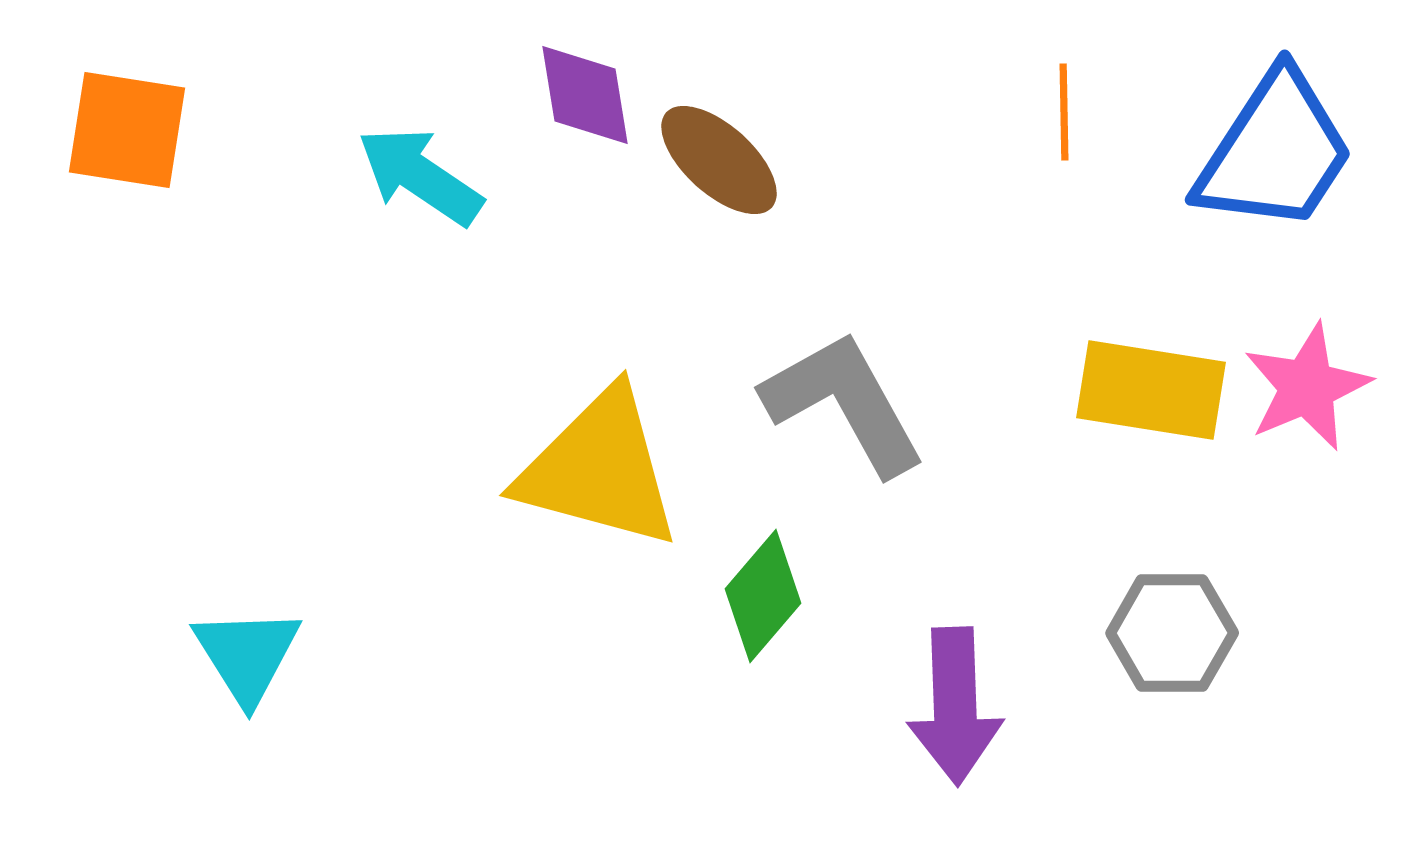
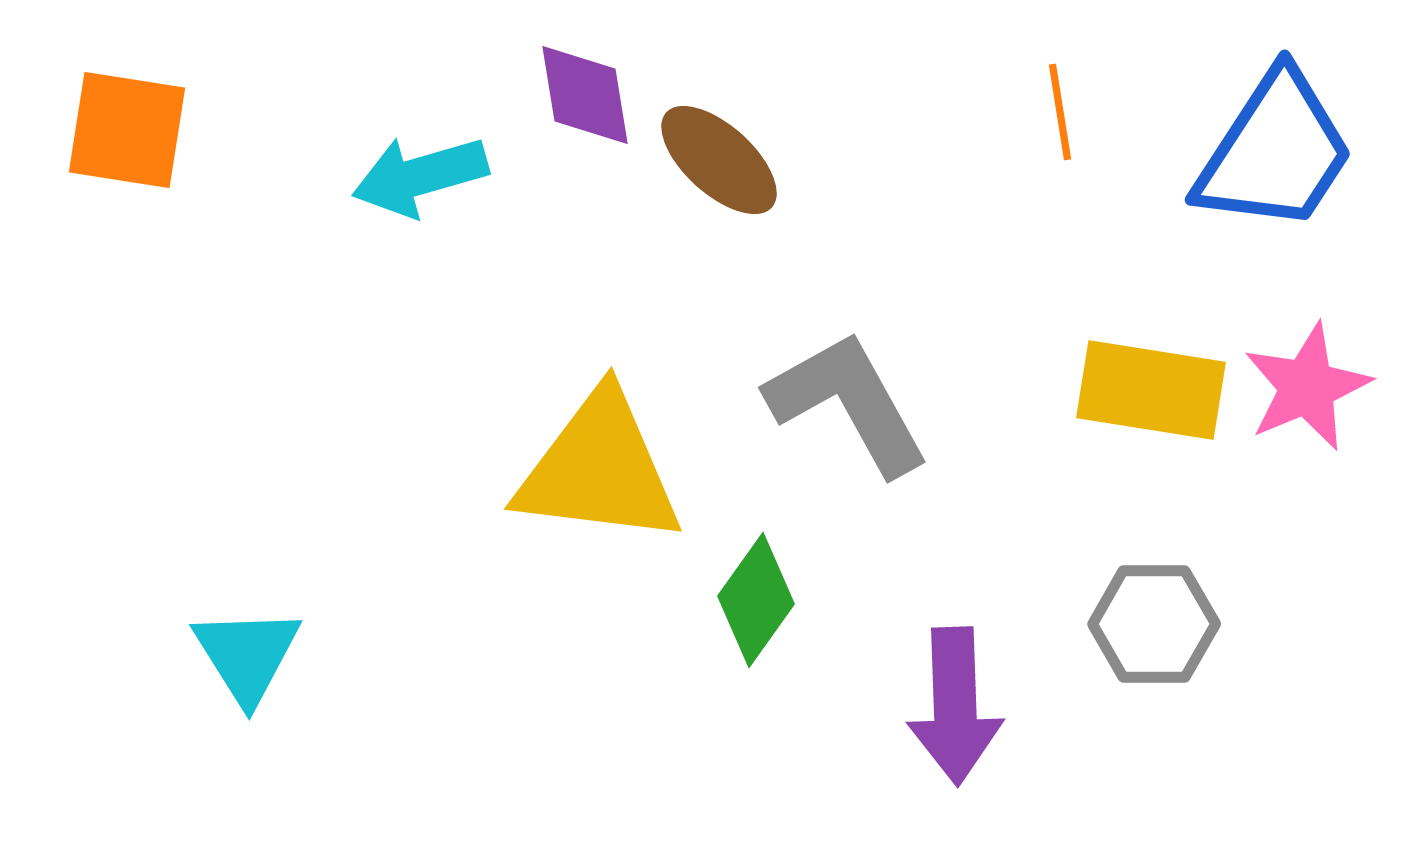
orange line: moved 4 px left; rotated 8 degrees counterclockwise
cyan arrow: rotated 50 degrees counterclockwise
gray L-shape: moved 4 px right
yellow triangle: rotated 8 degrees counterclockwise
green diamond: moved 7 px left, 4 px down; rotated 5 degrees counterclockwise
gray hexagon: moved 18 px left, 9 px up
